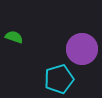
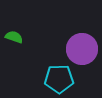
cyan pentagon: rotated 16 degrees clockwise
